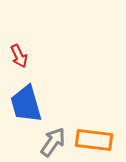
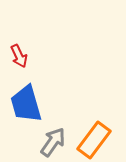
orange rectangle: rotated 60 degrees counterclockwise
